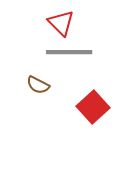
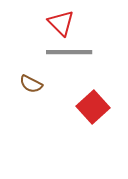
brown semicircle: moved 7 px left, 1 px up
